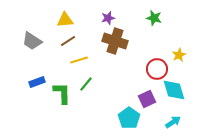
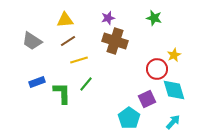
yellow star: moved 5 px left
cyan arrow: rotated 14 degrees counterclockwise
